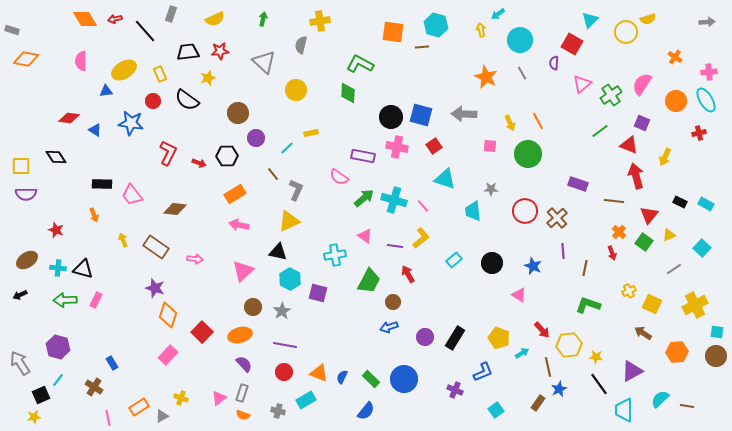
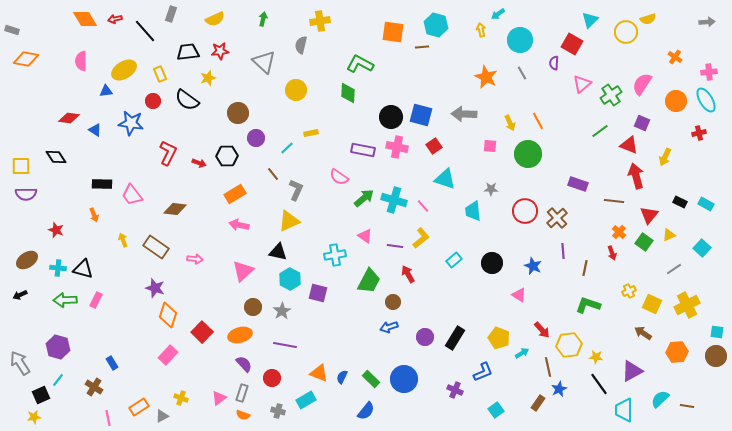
purple rectangle at (363, 156): moved 6 px up
yellow cross at (695, 305): moved 8 px left
red circle at (284, 372): moved 12 px left, 6 px down
